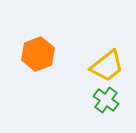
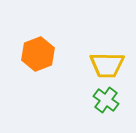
yellow trapezoid: moved 1 px up; rotated 39 degrees clockwise
